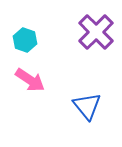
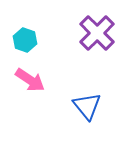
purple cross: moved 1 px right, 1 px down
